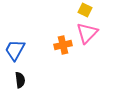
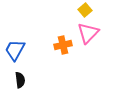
yellow square: rotated 24 degrees clockwise
pink triangle: moved 1 px right
